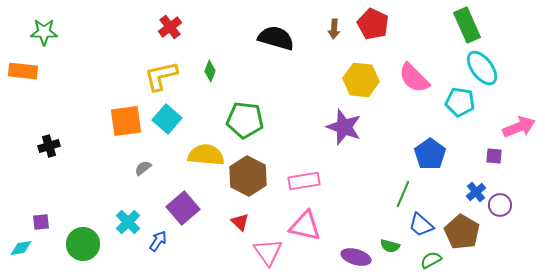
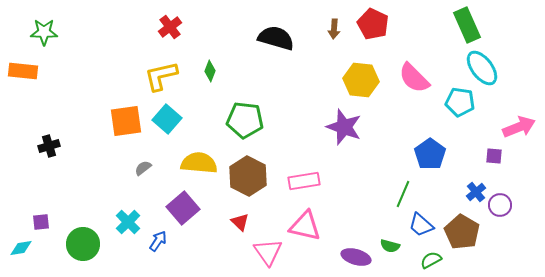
yellow semicircle at (206, 155): moved 7 px left, 8 px down
